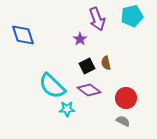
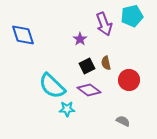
purple arrow: moved 7 px right, 5 px down
red circle: moved 3 px right, 18 px up
